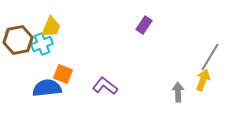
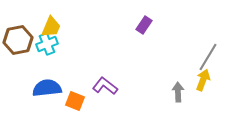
cyan cross: moved 5 px right
gray line: moved 2 px left
orange square: moved 12 px right, 27 px down
